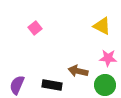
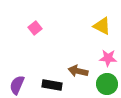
green circle: moved 2 px right, 1 px up
